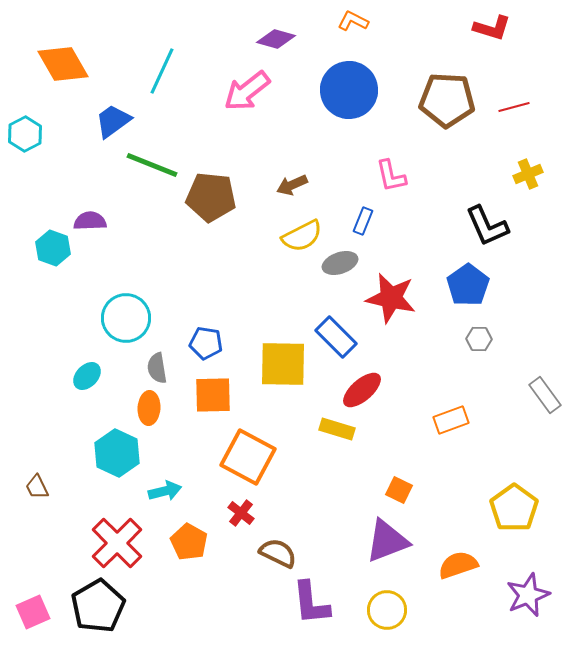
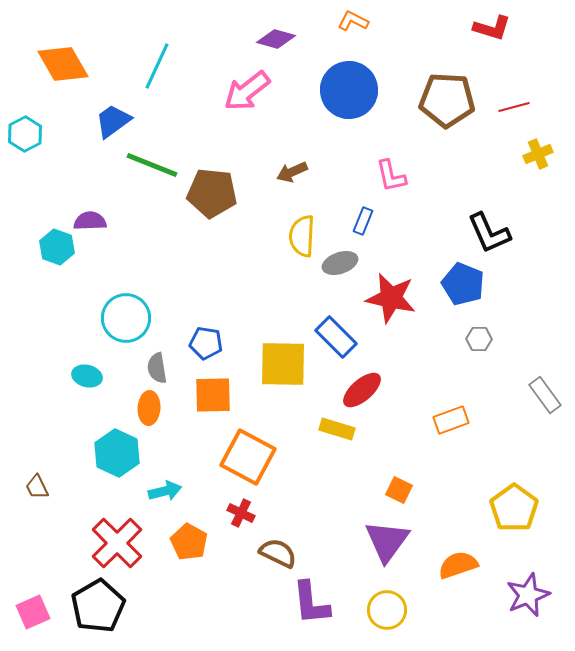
cyan line at (162, 71): moved 5 px left, 5 px up
yellow cross at (528, 174): moved 10 px right, 20 px up
brown arrow at (292, 185): moved 13 px up
brown pentagon at (211, 197): moved 1 px right, 4 px up
black L-shape at (487, 226): moved 2 px right, 7 px down
yellow semicircle at (302, 236): rotated 120 degrees clockwise
cyan hexagon at (53, 248): moved 4 px right, 1 px up
blue pentagon at (468, 285): moved 5 px left, 1 px up; rotated 15 degrees counterclockwise
cyan ellipse at (87, 376): rotated 60 degrees clockwise
red cross at (241, 513): rotated 12 degrees counterclockwise
purple triangle at (387, 541): rotated 33 degrees counterclockwise
